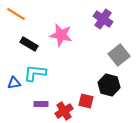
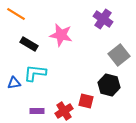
purple rectangle: moved 4 px left, 7 px down
